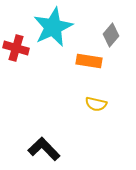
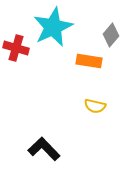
yellow semicircle: moved 1 px left, 2 px down
